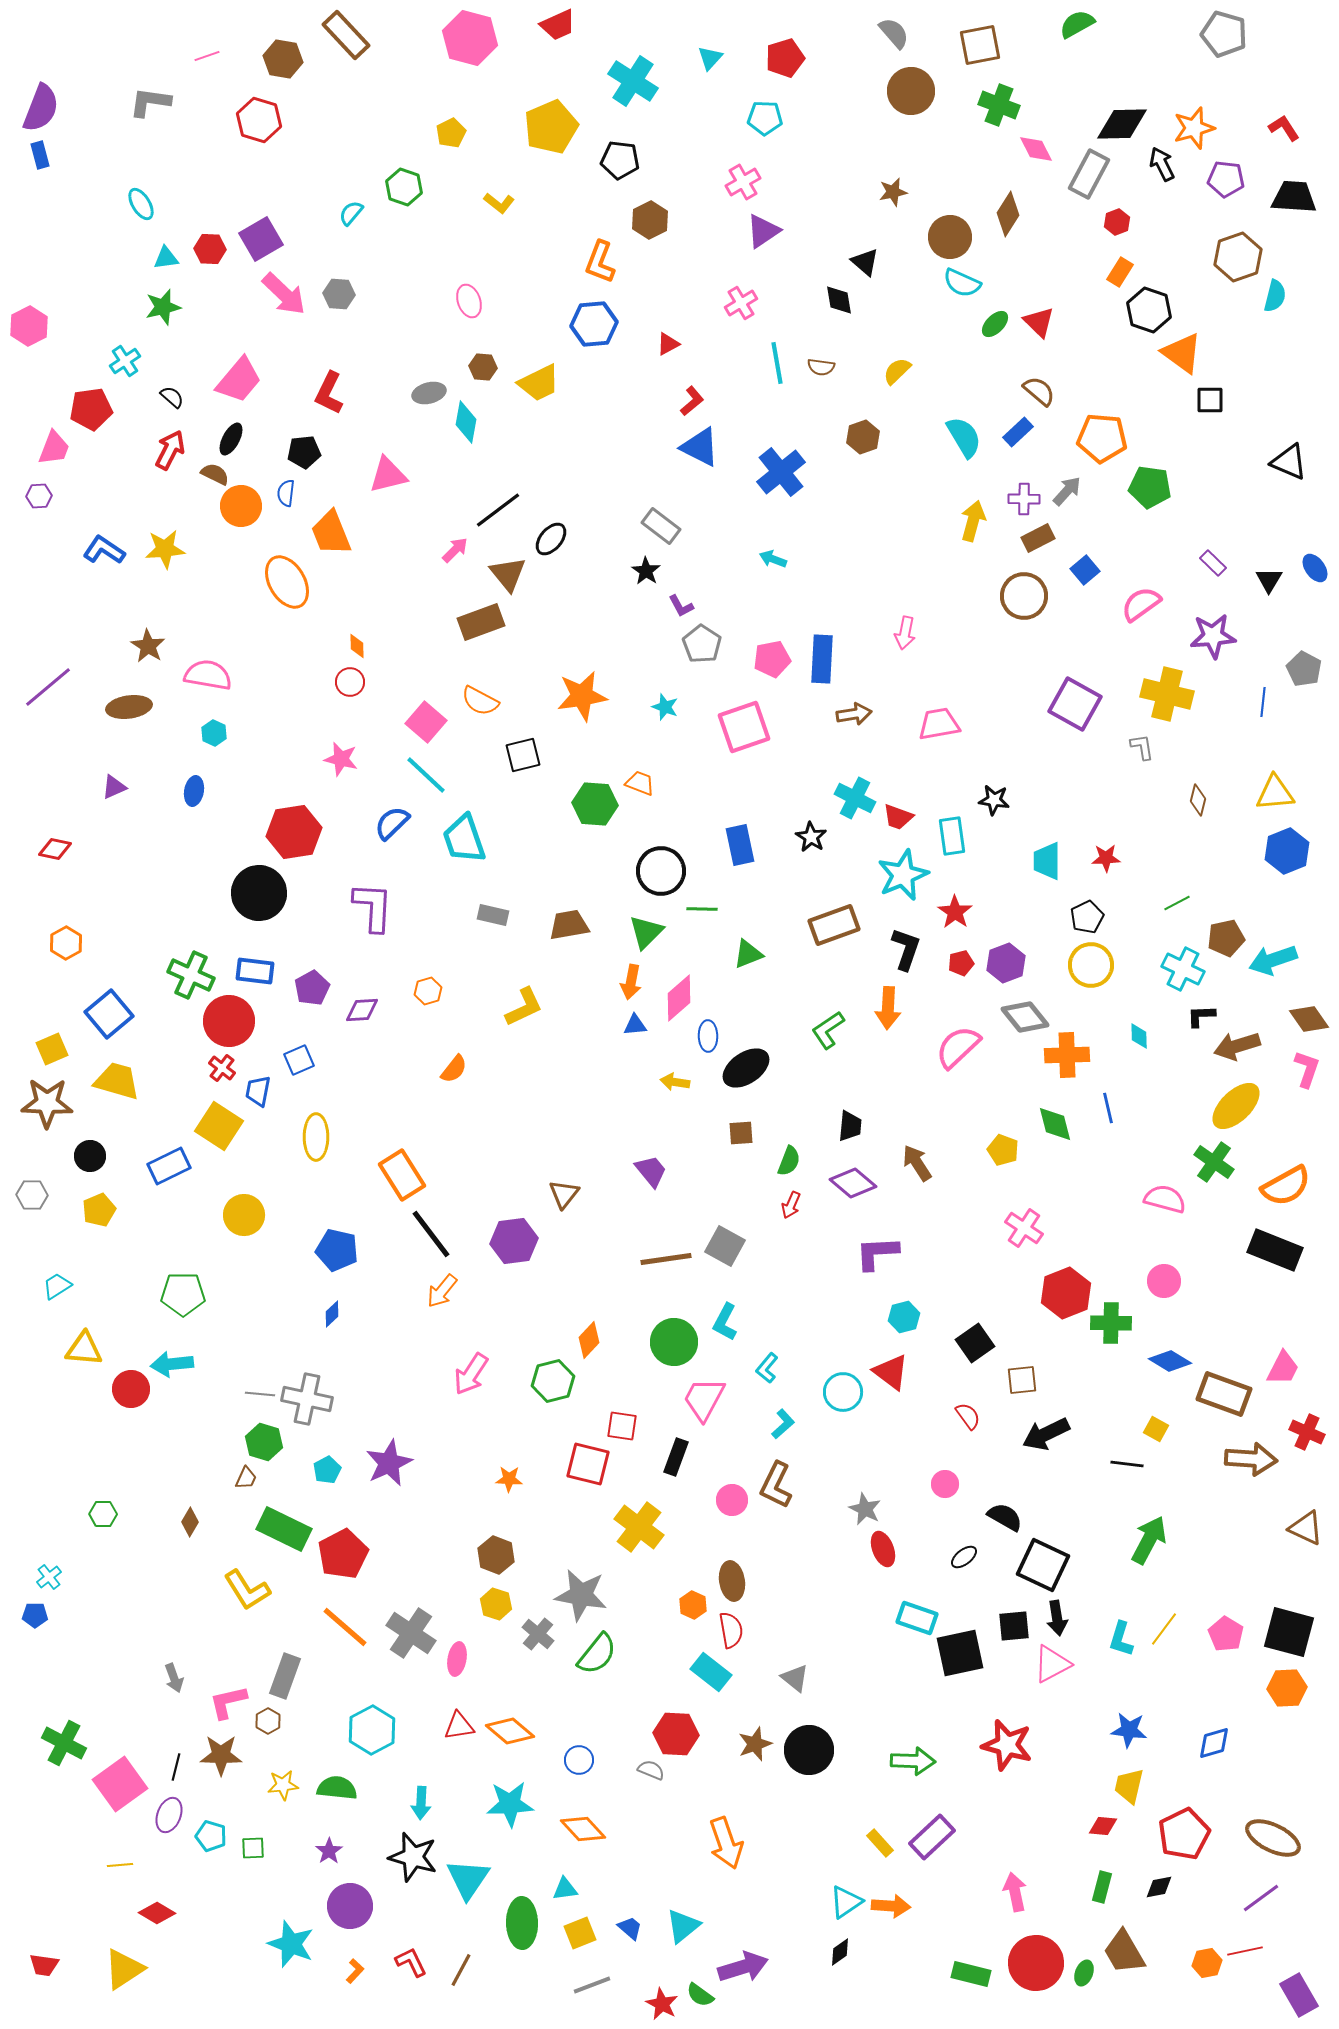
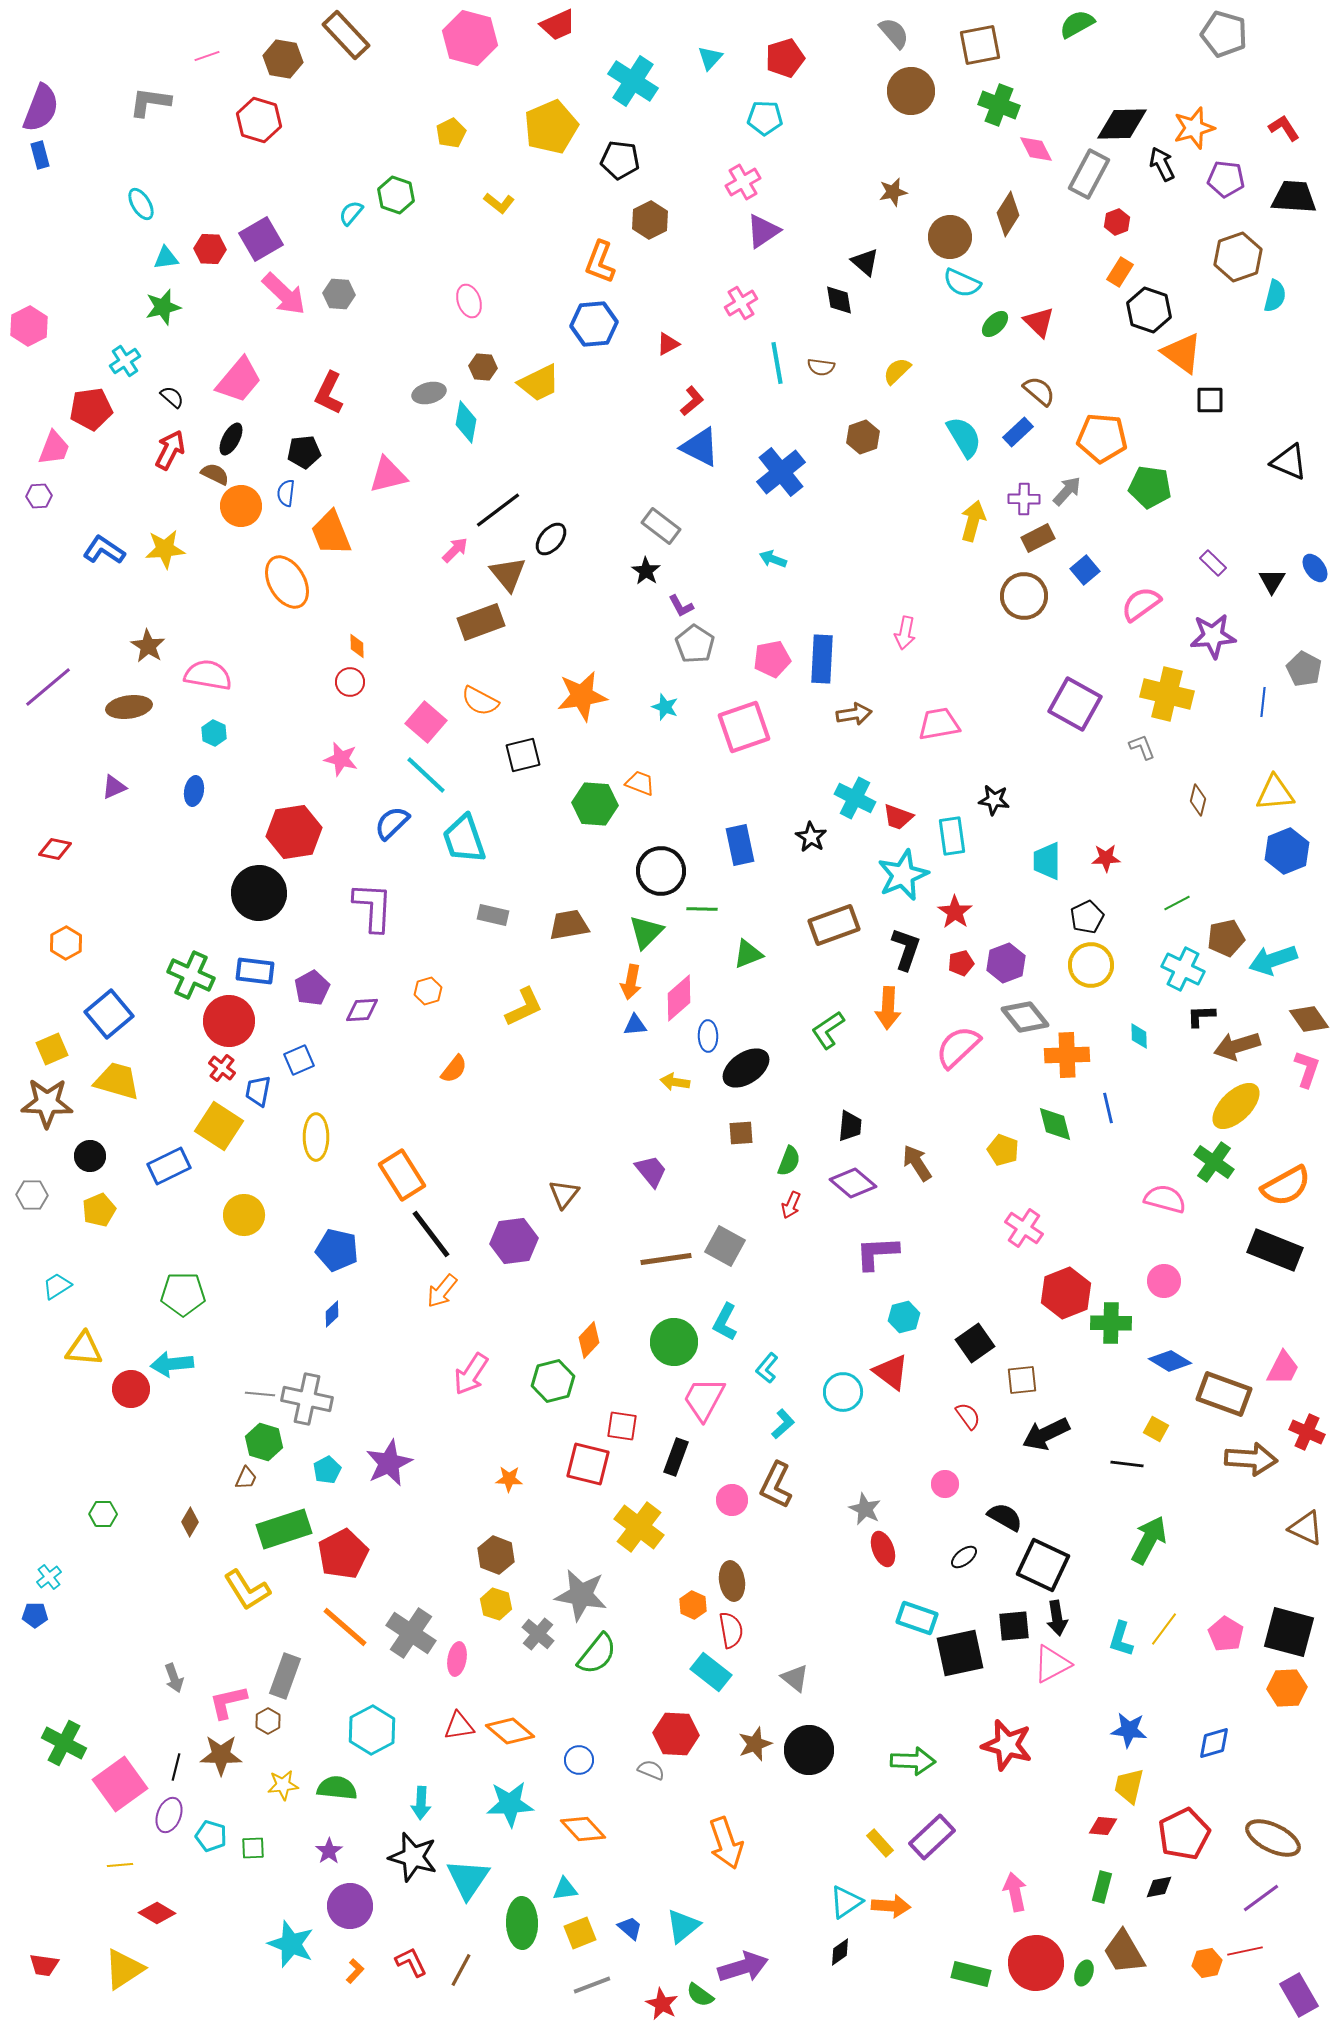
green hexagon at (404, 187): moved 8 px left, 8 px down
black triangle at (1269, 580): moved 3 px right, 1 px down
gray pentagon at (702, 644): moved 7 px left
gray L-shape at (1142, 747): rotated 12 degrees counterclockwise
green rectangle at (284, 1529): rotated 44 degrees counterclockwise
